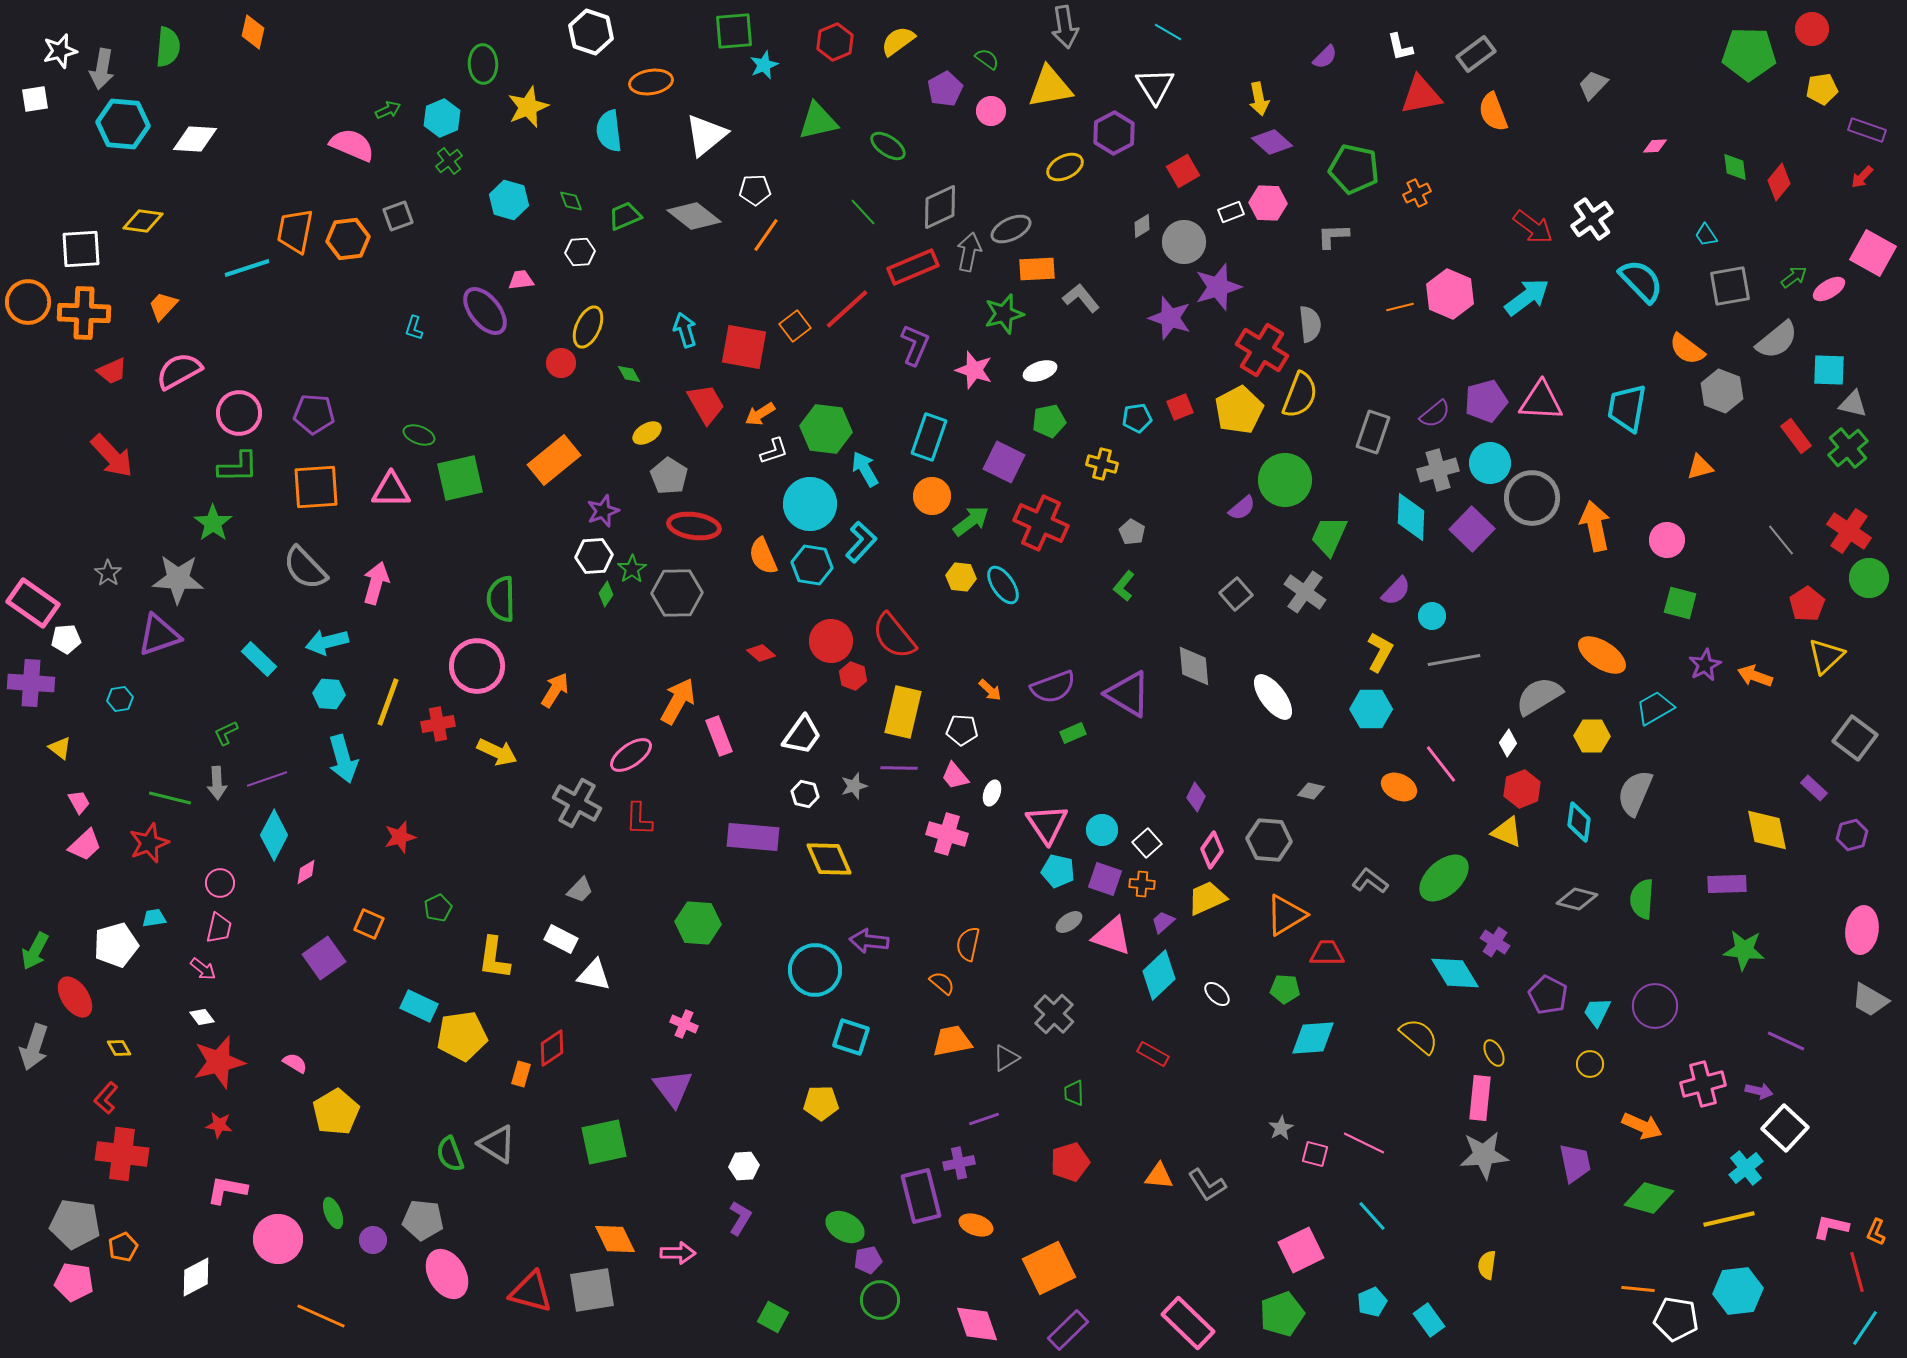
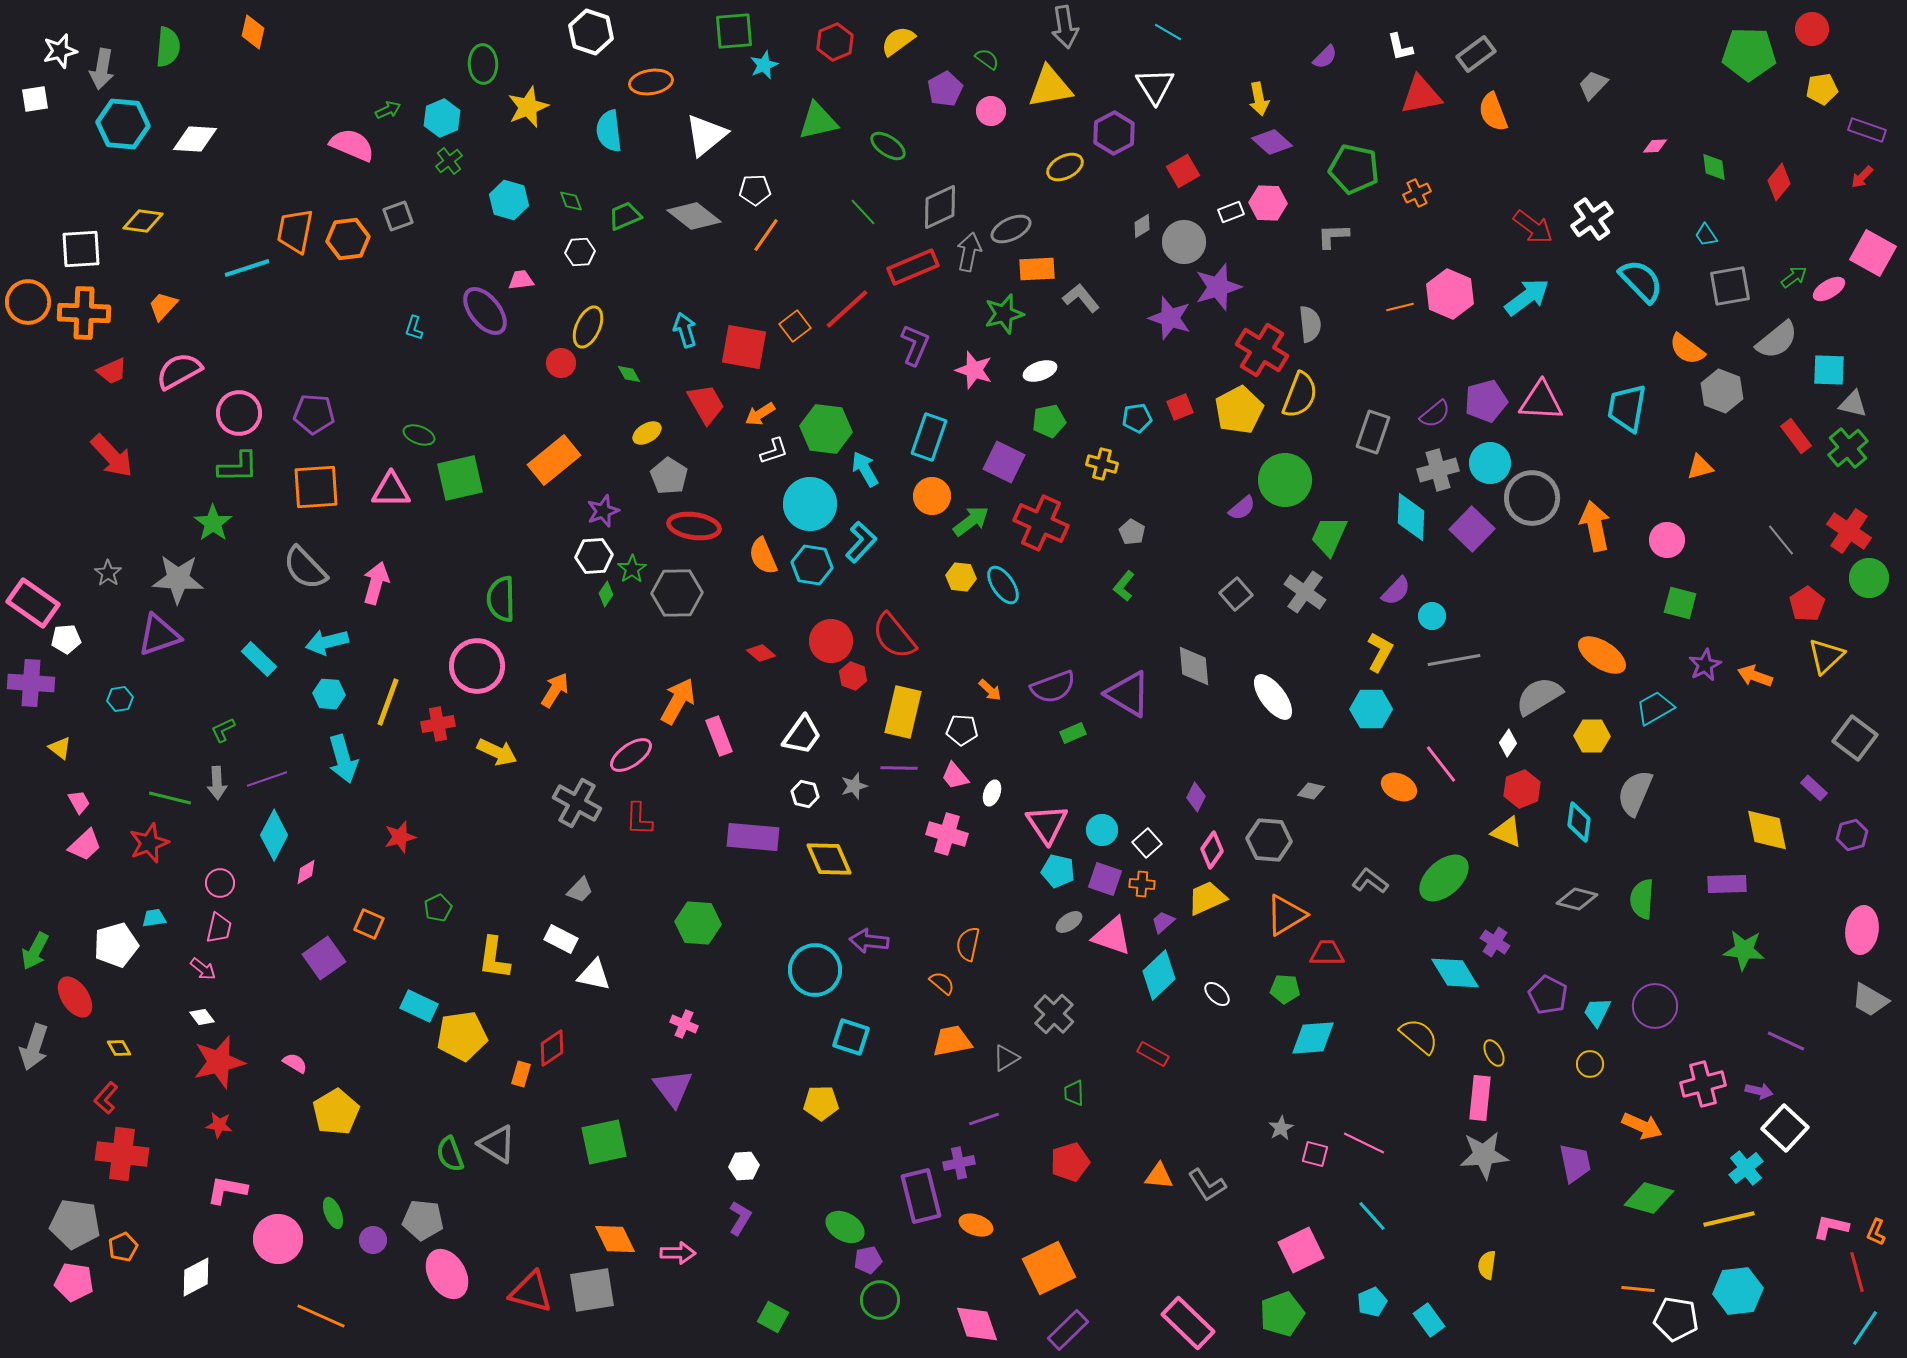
green diamond at (1735, 167): moved 21 px left
green L-shape at (226, 733): moved 3 px left, 3 px up
